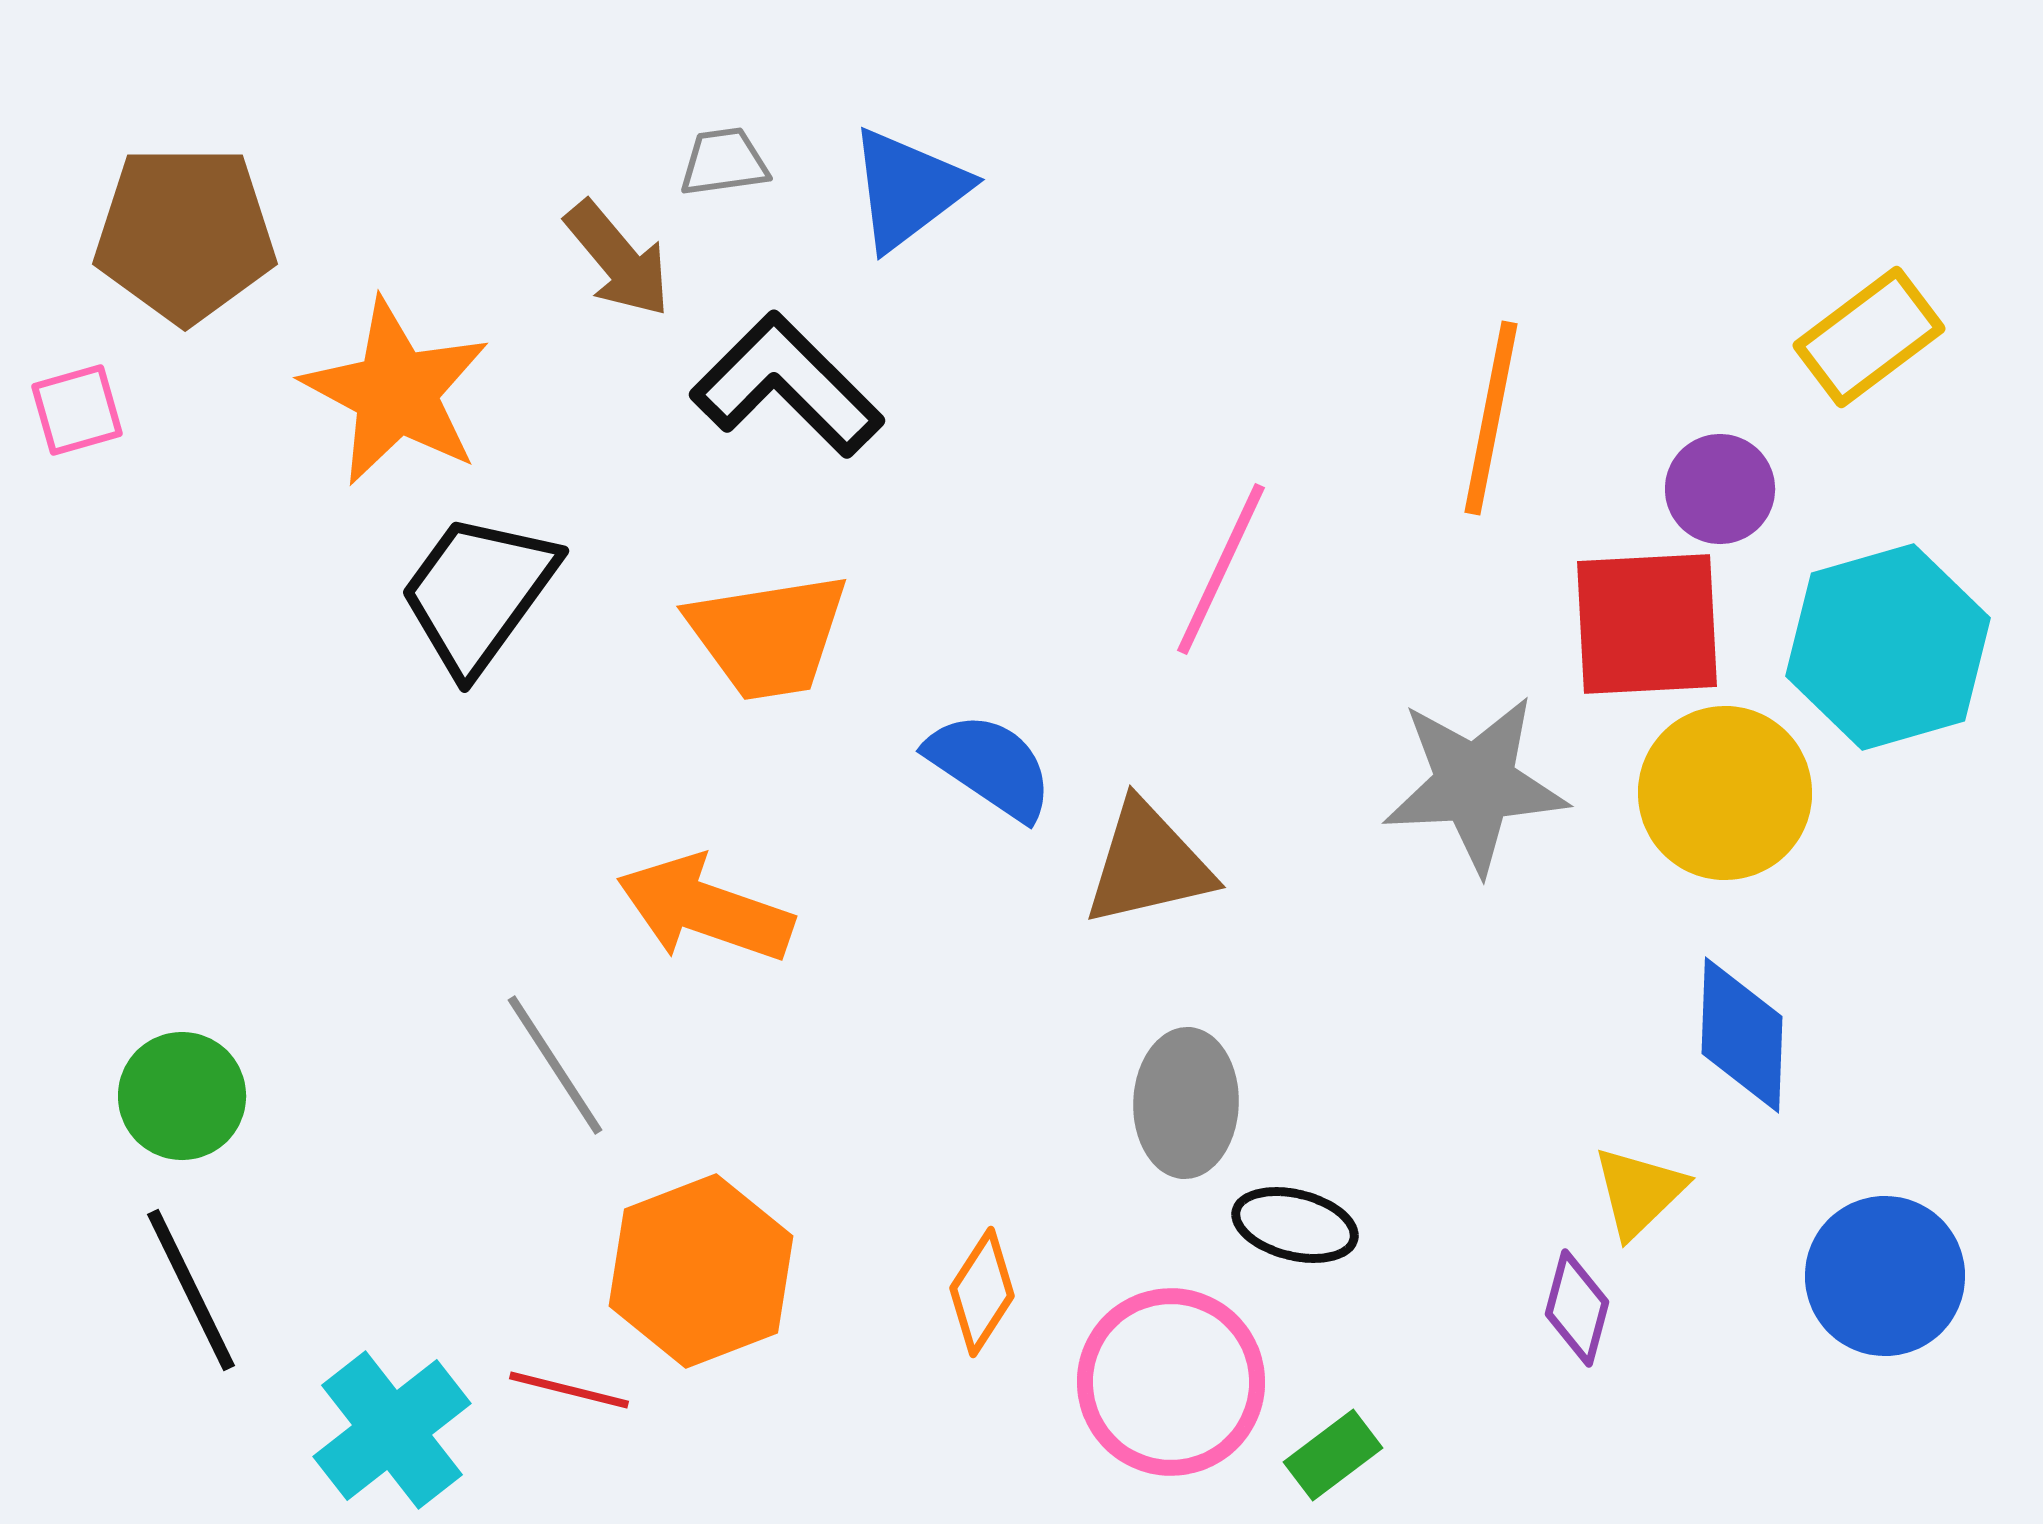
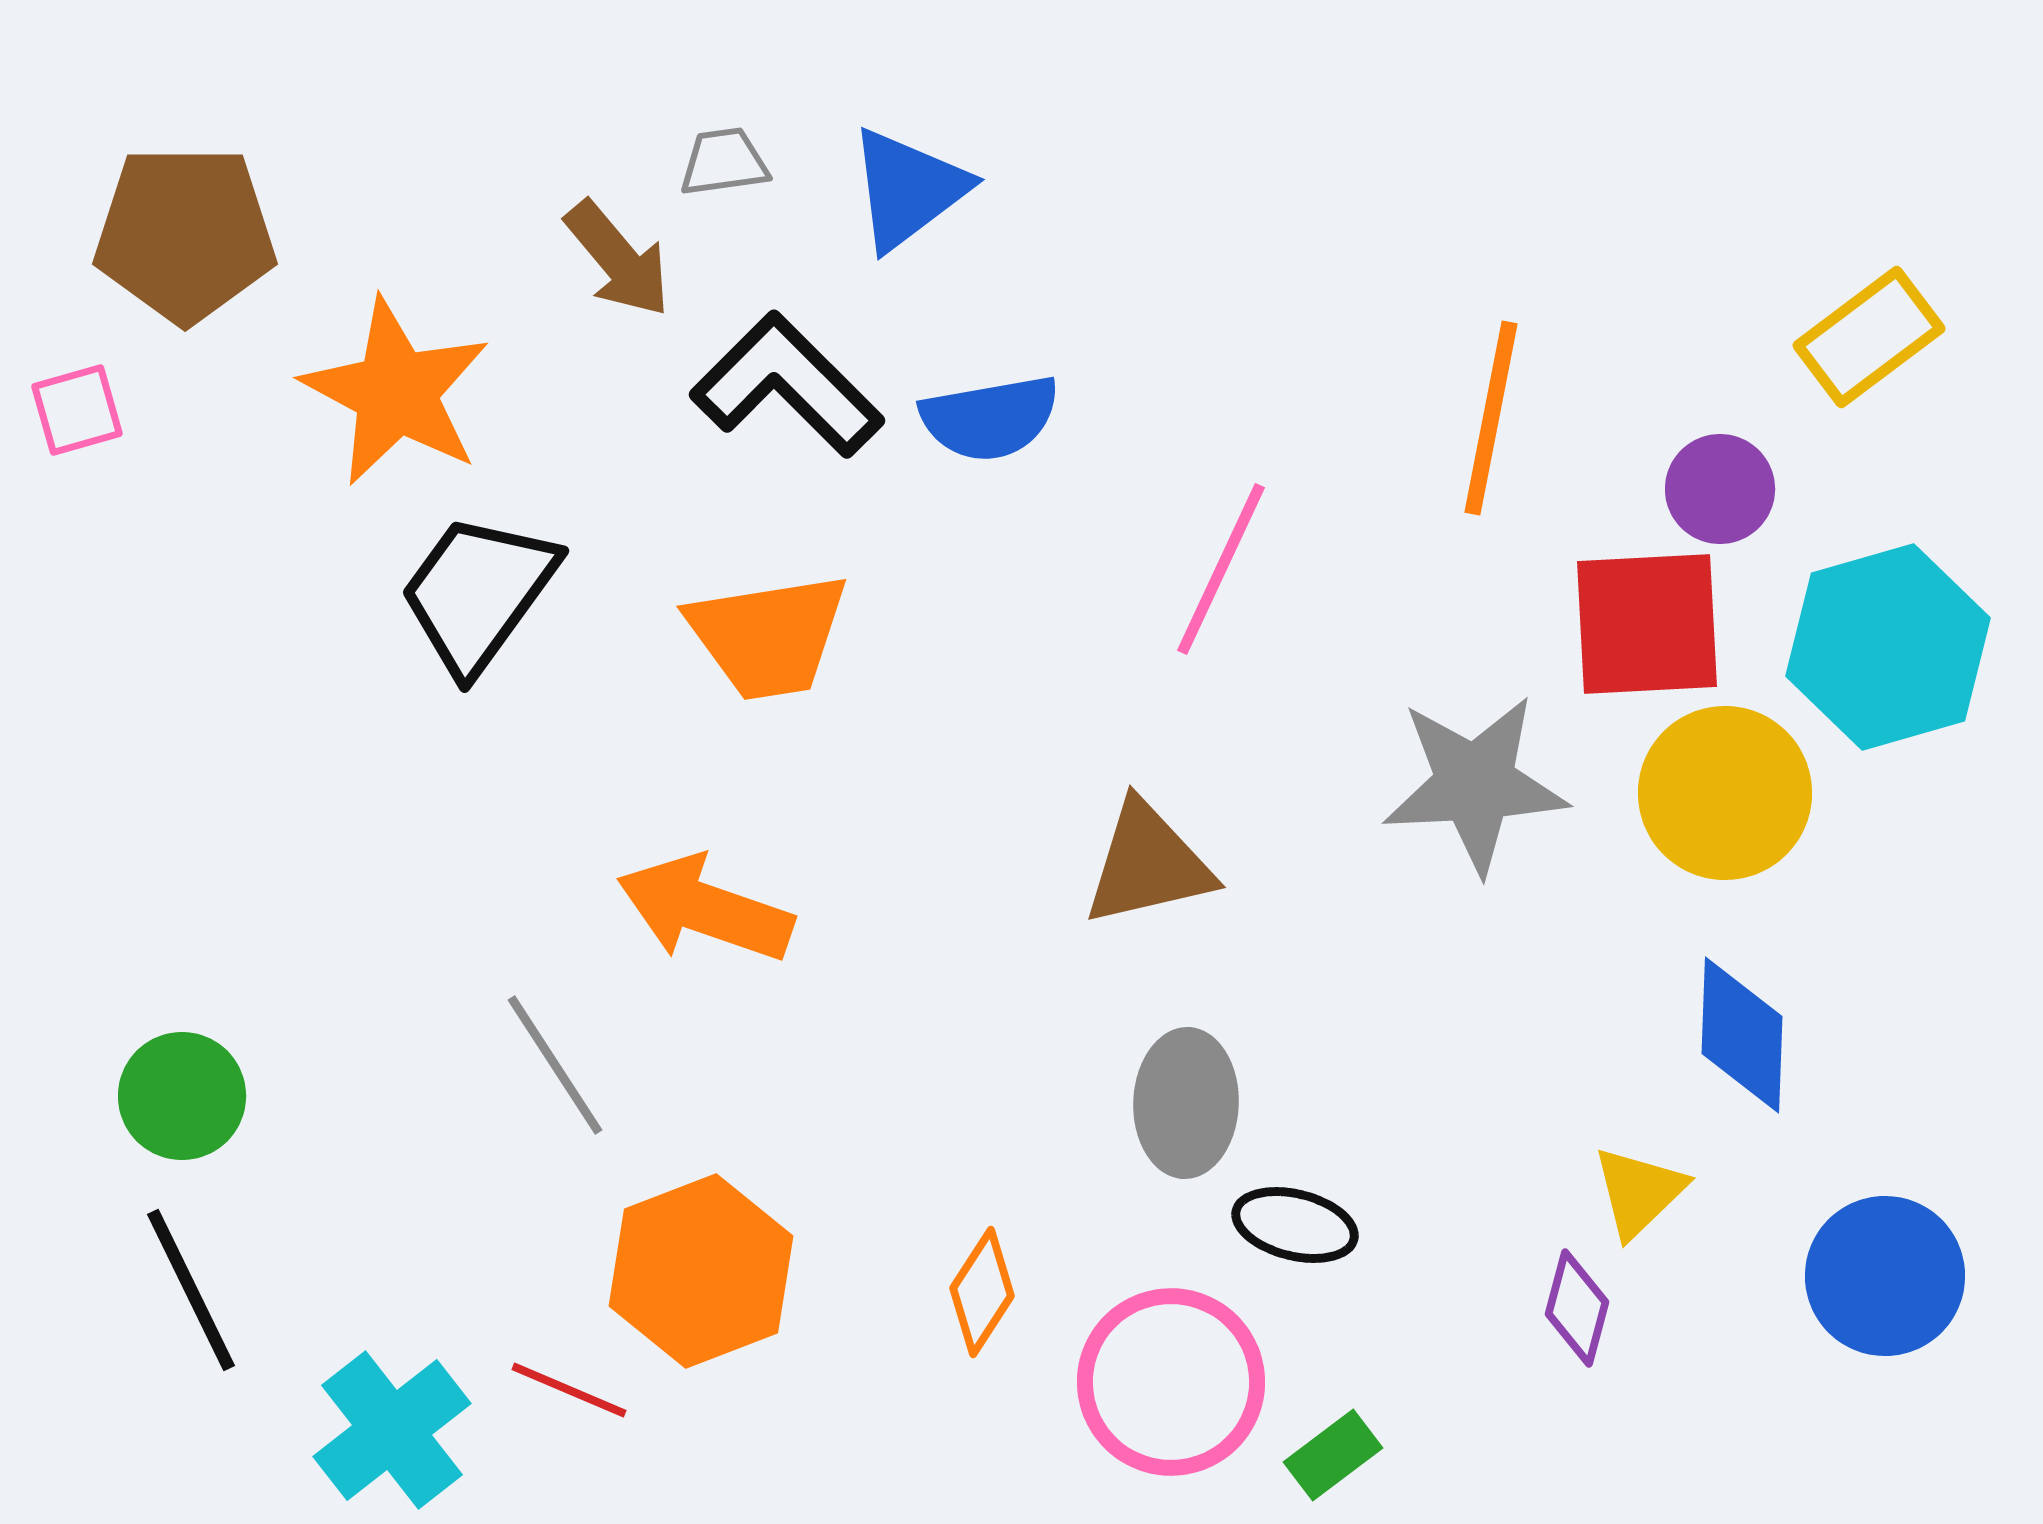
blue semicircle: moved 348 px up; rotated 136 degrees clockwise
red line: rotated 9 degrees clockwise
